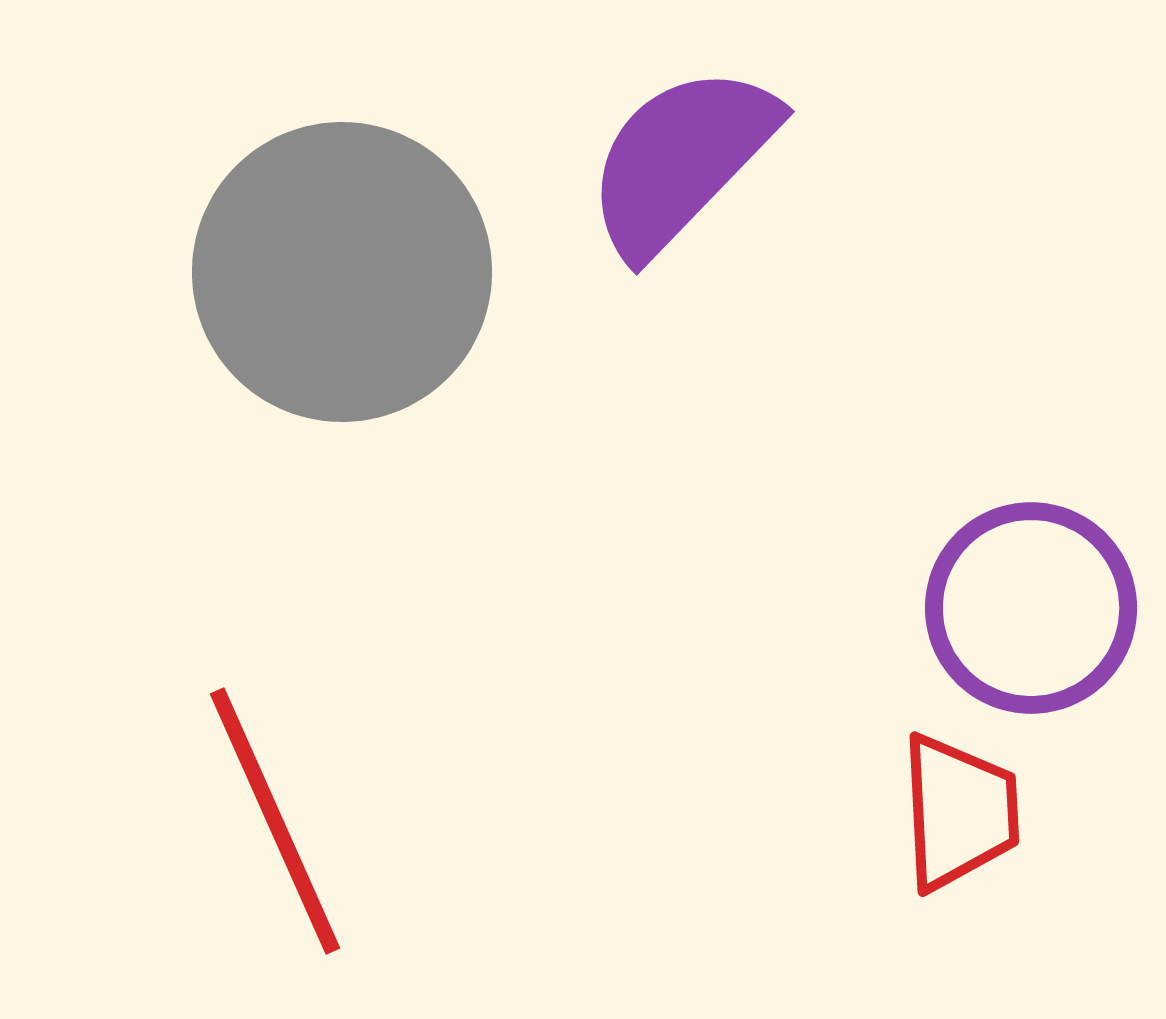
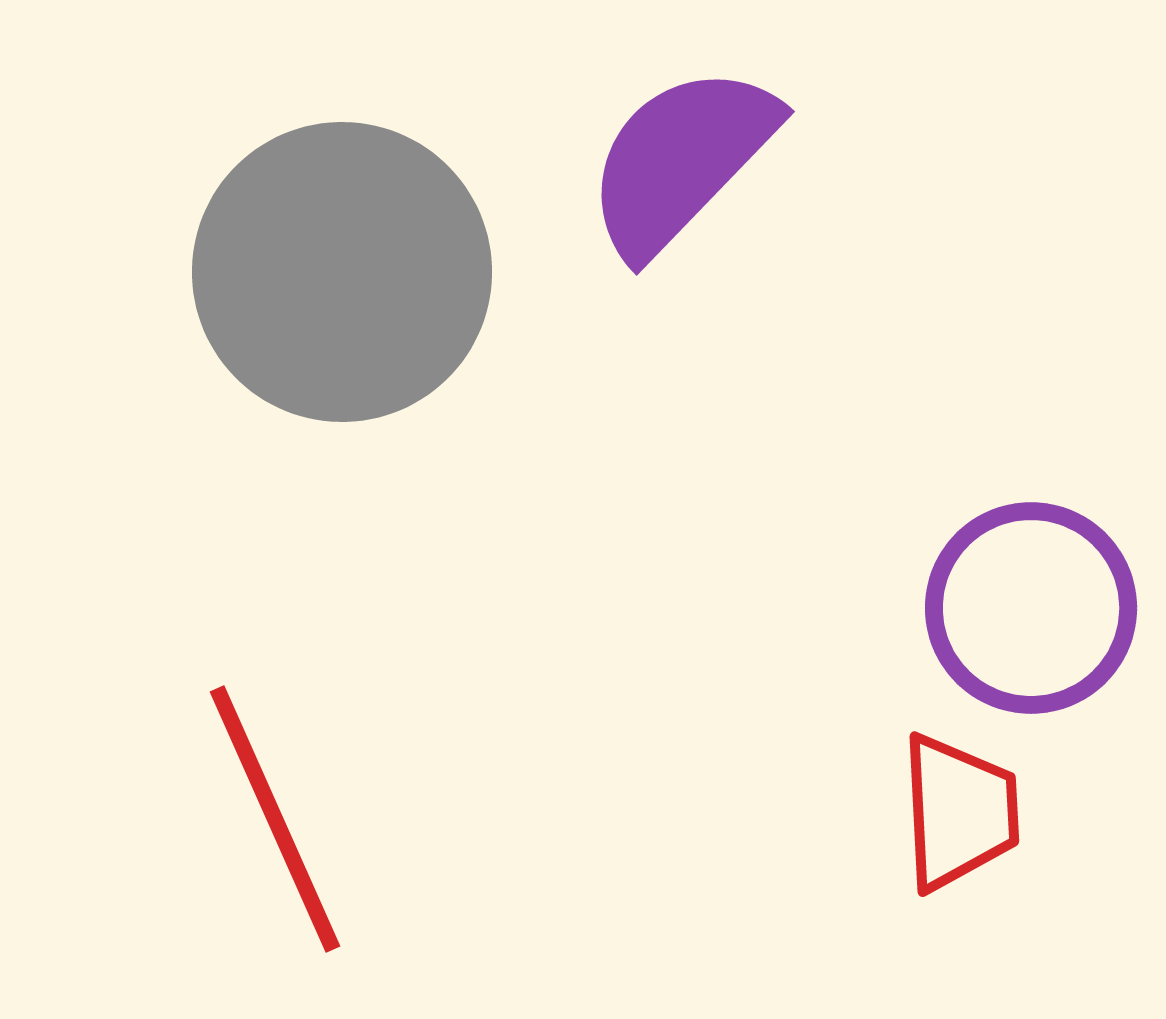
red line: moved 2 px up
